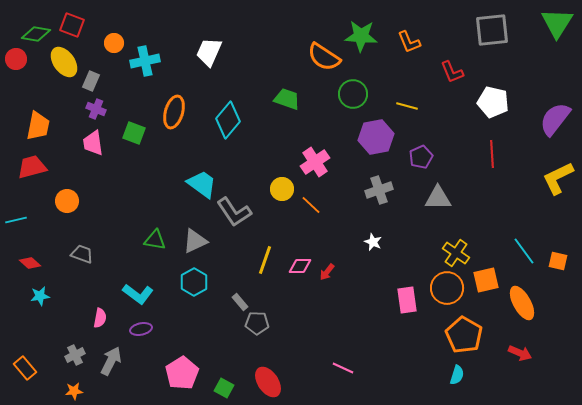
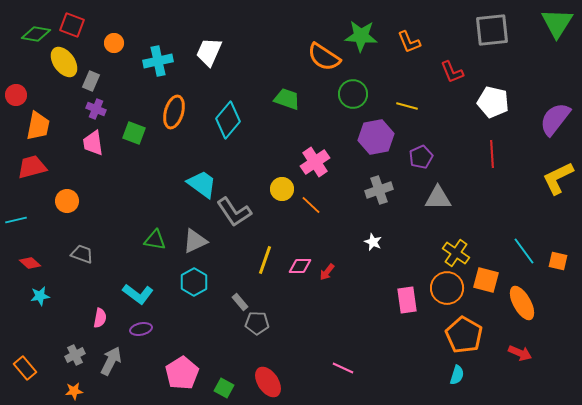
red circle at (16, 59): moved 36 px down
cyan cross at (145, 61): moved 13 px right
orange square at (486, 280): rotated 28 degrees clockwise
